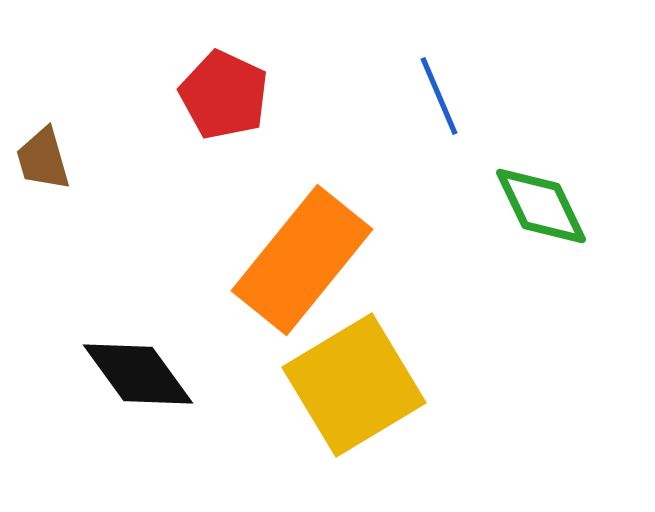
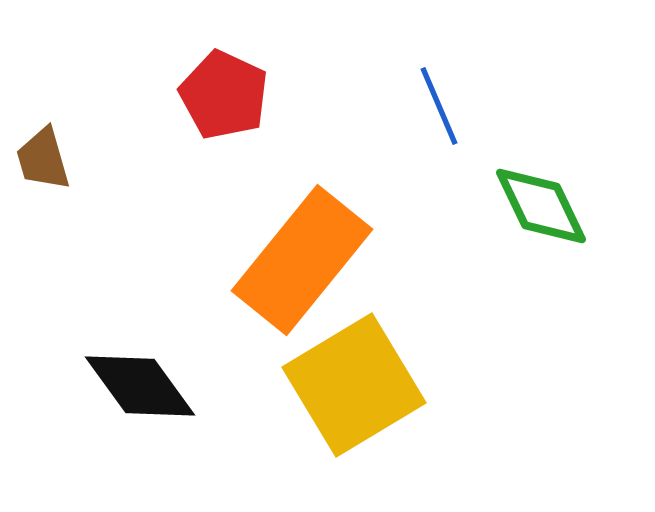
blue line: moved 10 px down
black diamond: moved 2 px right, 12 px down
